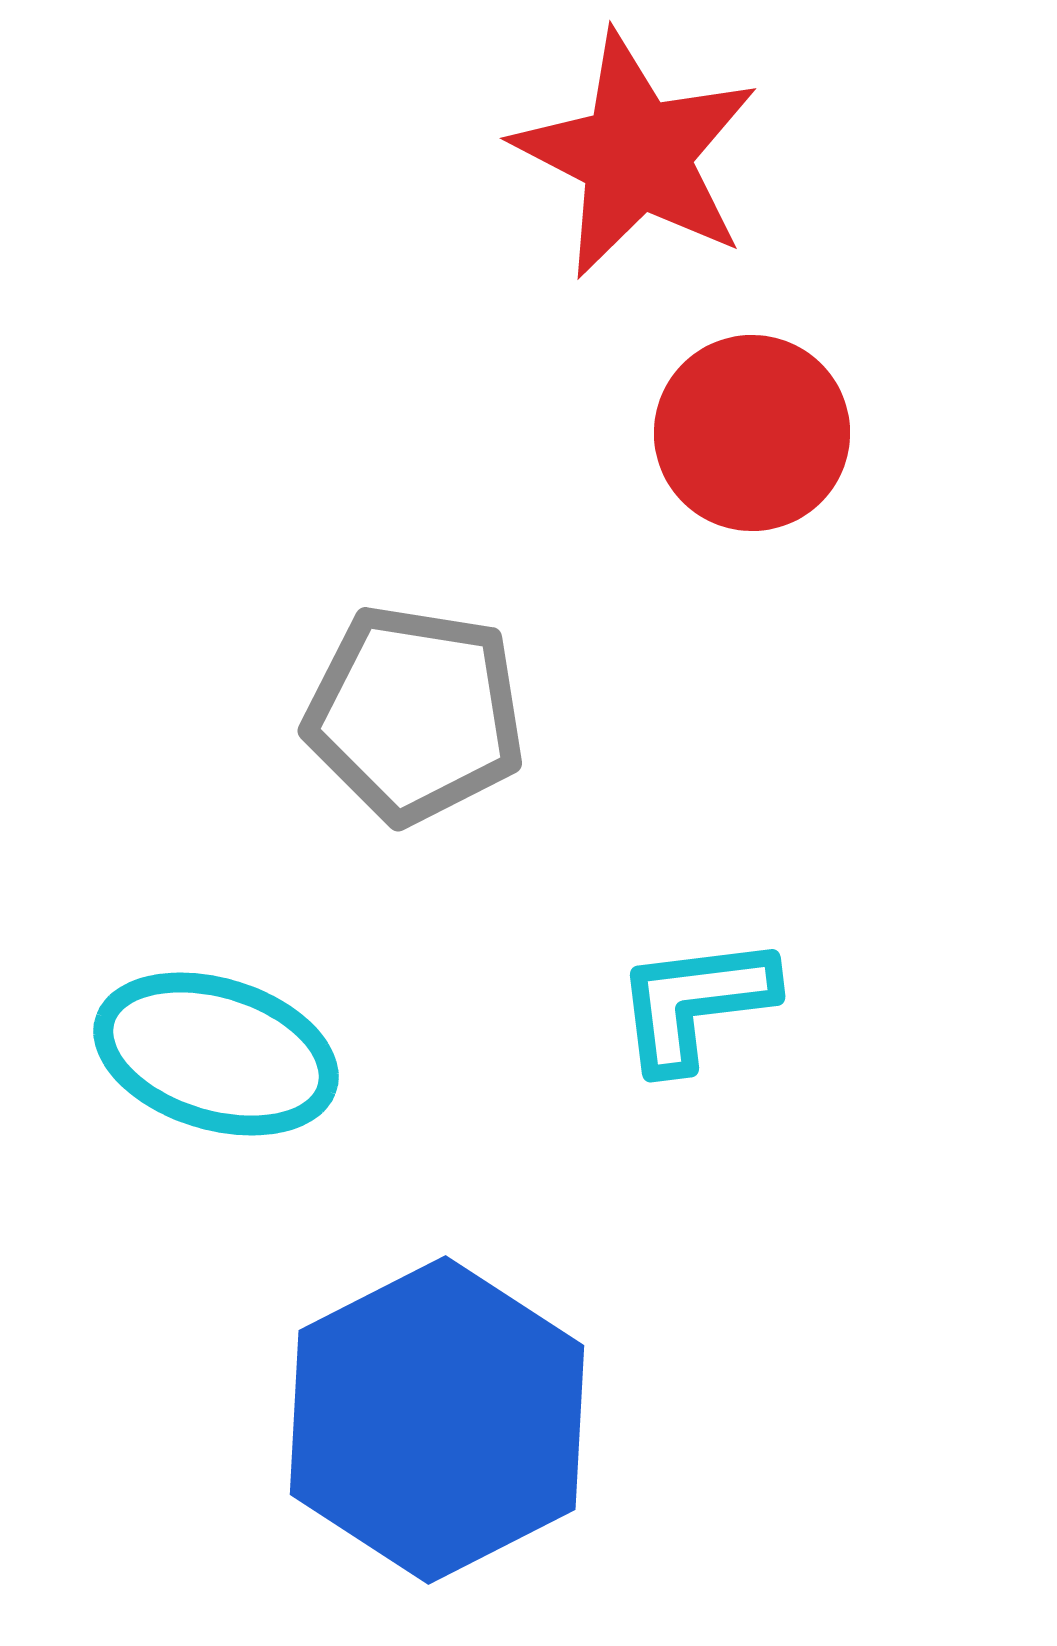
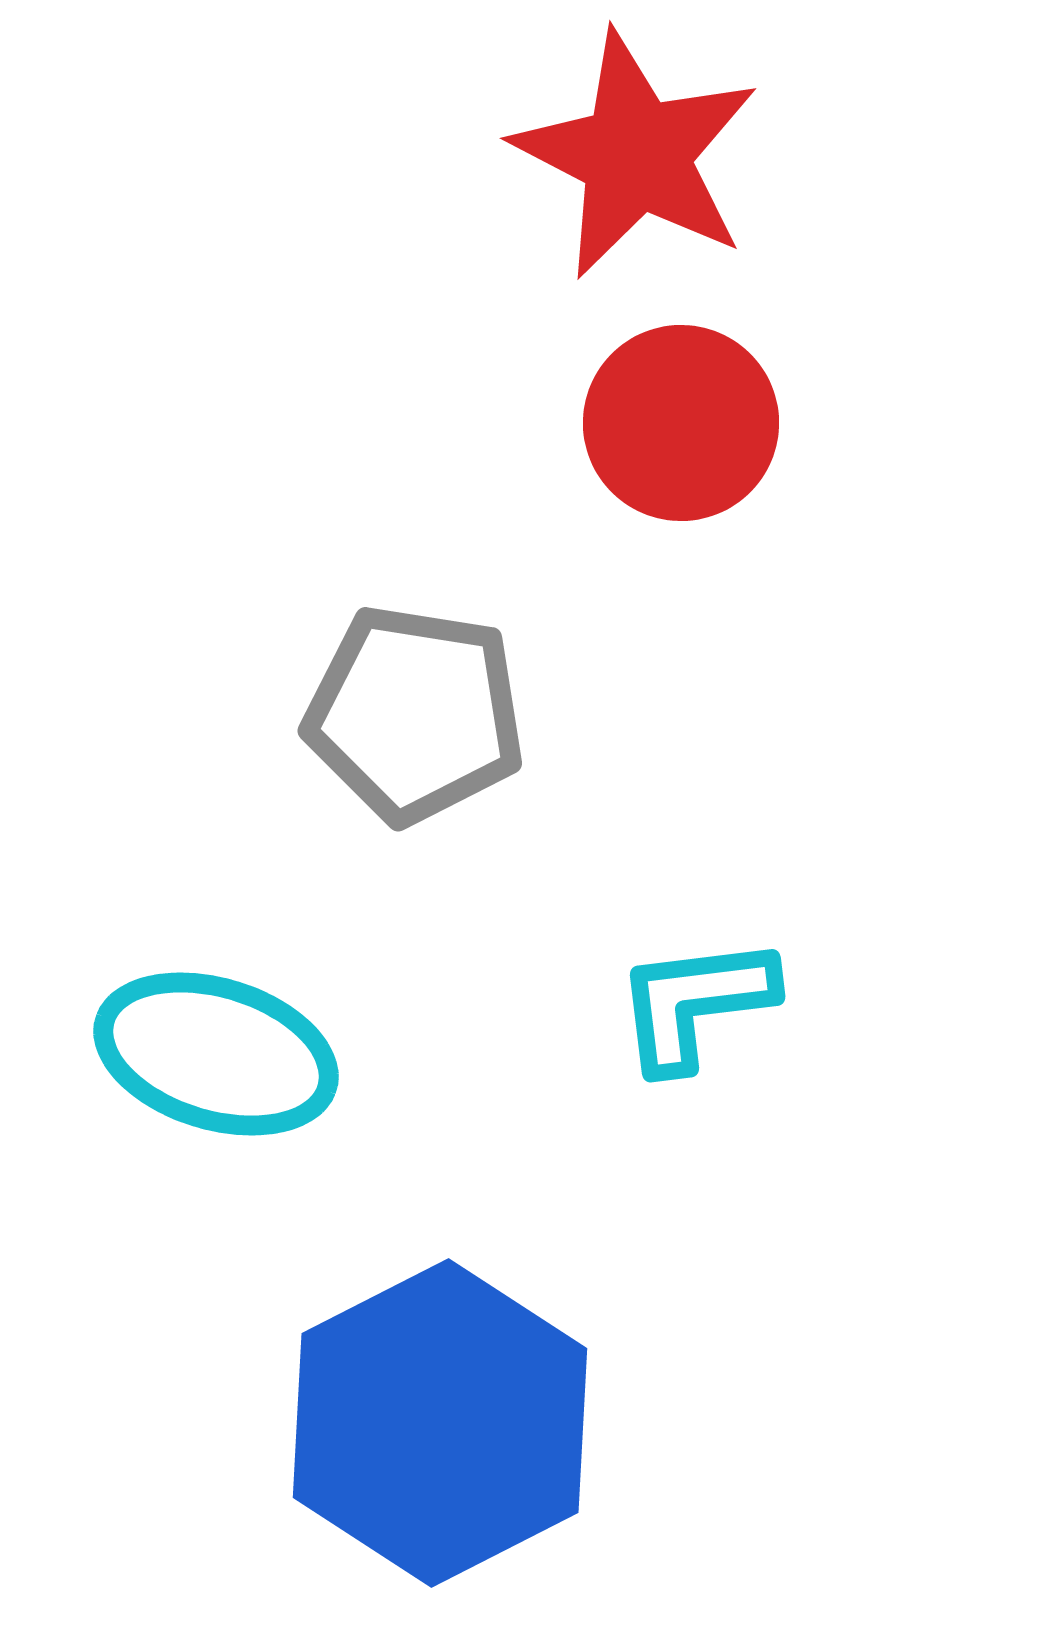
red circle: moved 71 px left, 10 px up
blue hexagon: moved 3 px right, 3 px down
